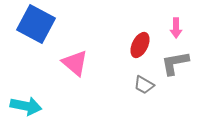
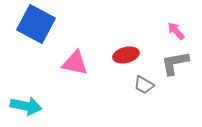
pink arrow: moved 3 px down; rotated 138 degrees clockwise
red ellipse: moved 14 px left, 10 px down; rotated 50 degrees clockwise
pink triangle: rotated 28 degrees counterclockwise
